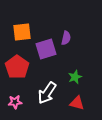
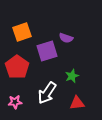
orange square: rotated 12 degrees counterclockwise
purple semicircle: rotated 96 degrees clockwise
purple square: moved 1 px right, 2 px down
green star: moved 3 px left, 1 px up
red triangle: rotated 21 degrees counterclockwise
